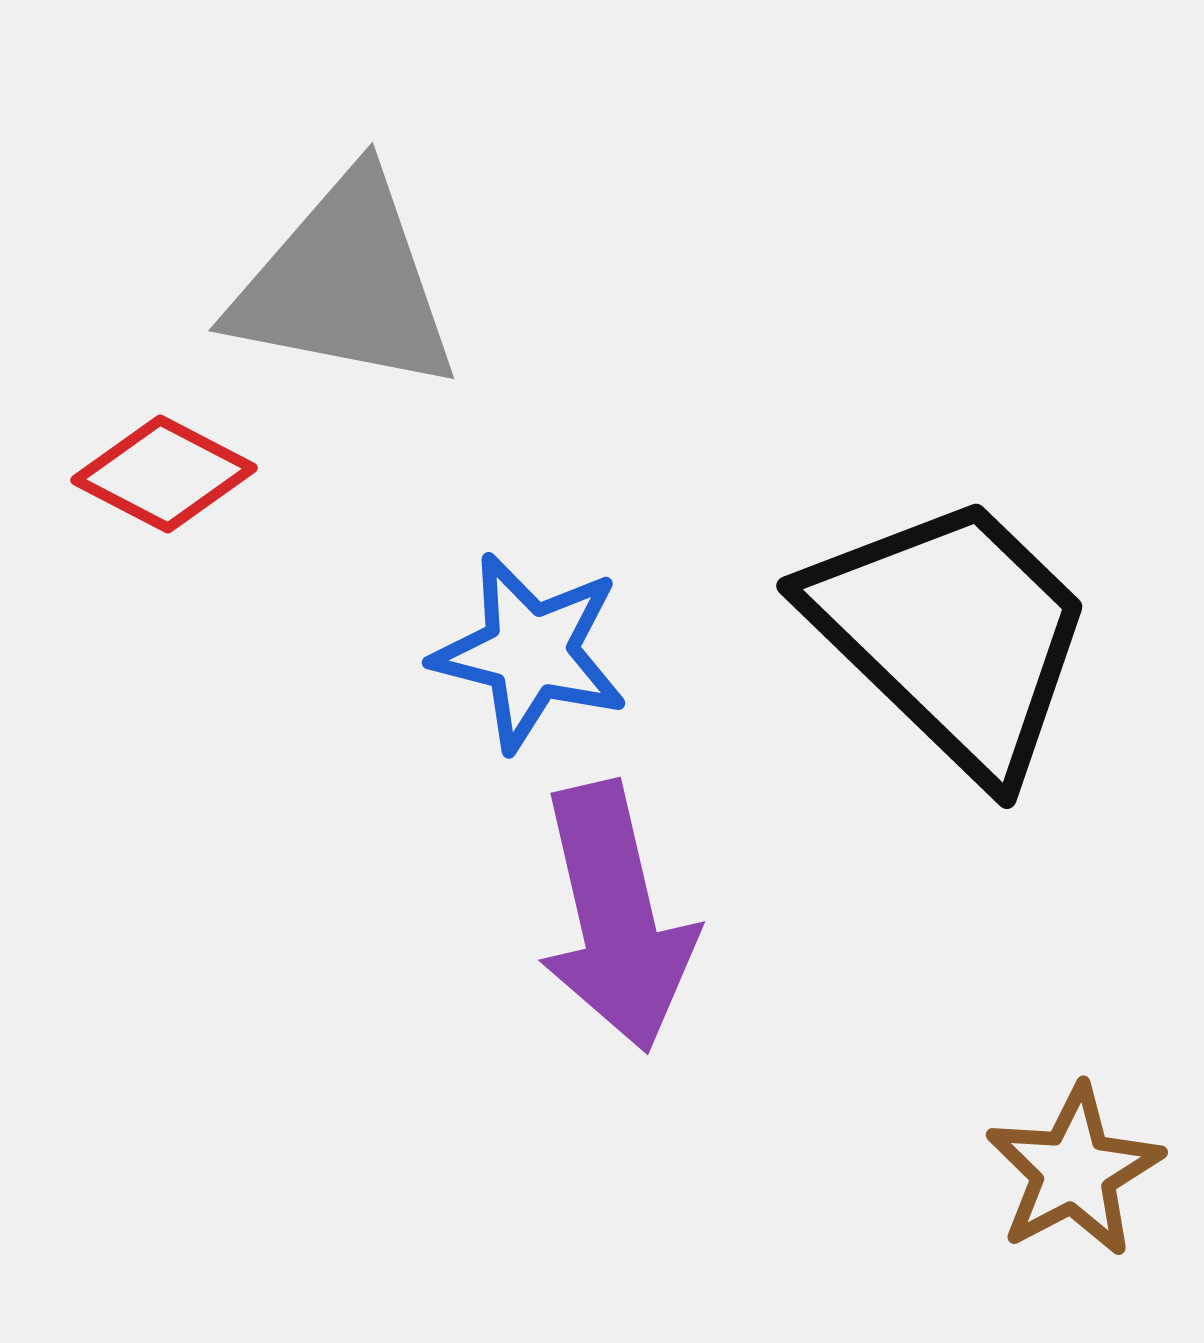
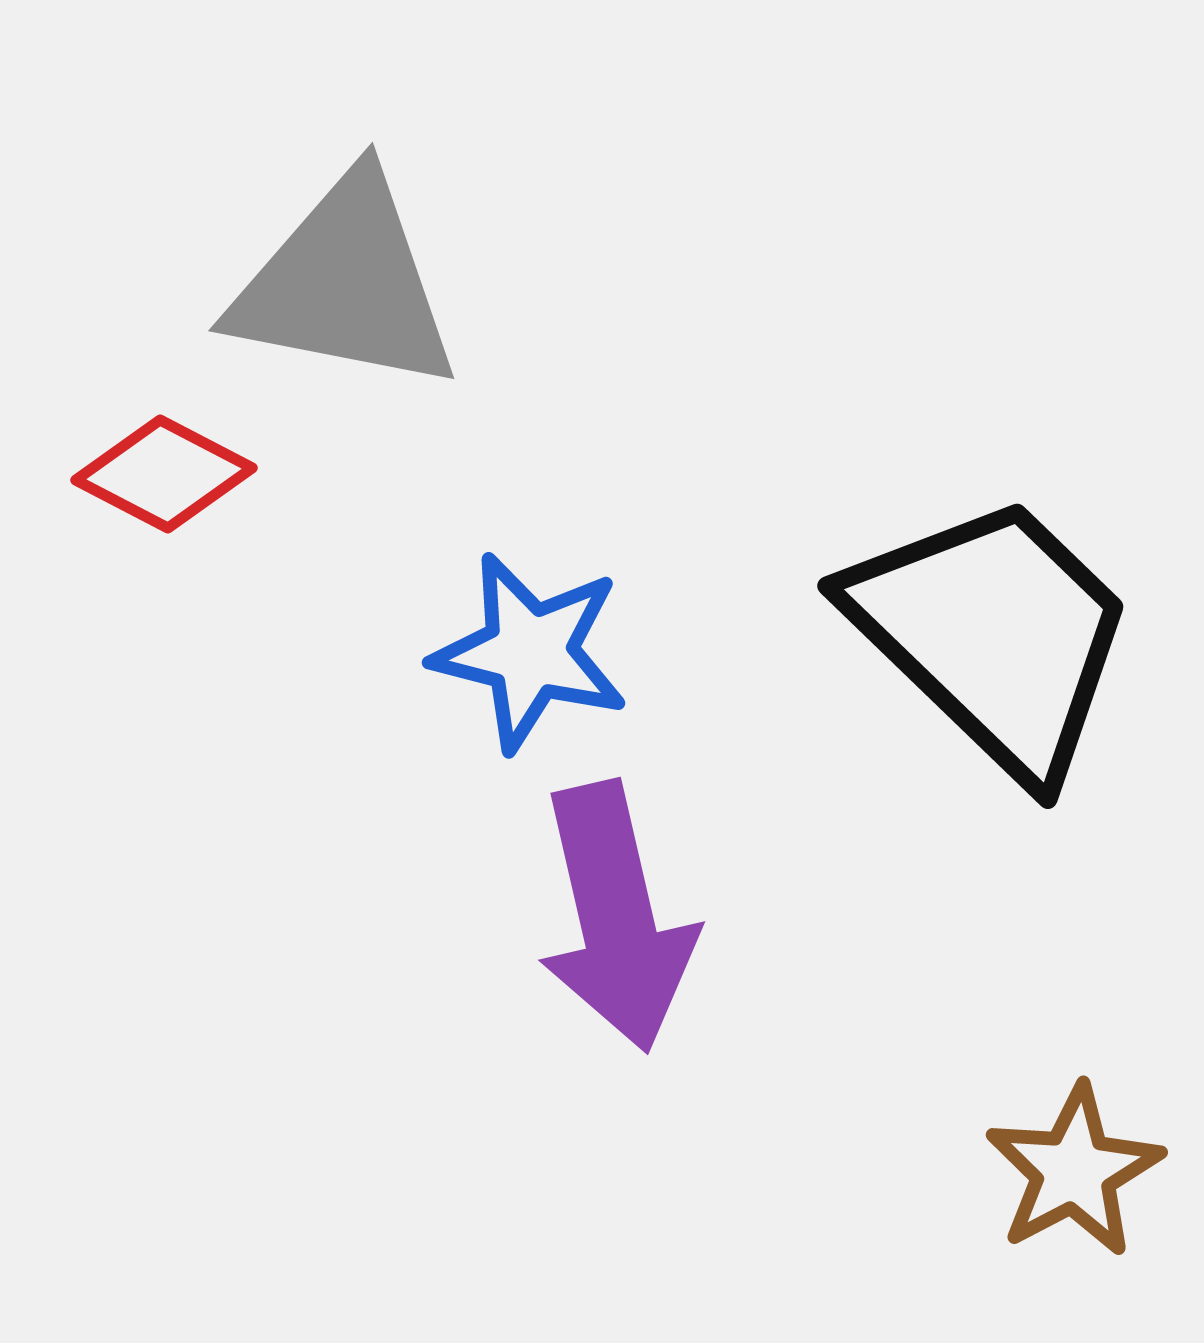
black trapezoid: moved 41 px right
